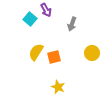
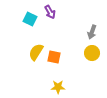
purple arrow: moved 4 px right, 2 px down
cyan square: rotated 16 degrees counterclockwise
gray arrow: moved 20 px right, 8 px down
orange square: rotated 24 degrees clockwise
yellow star: rotated 24 degrees counterclockwise
